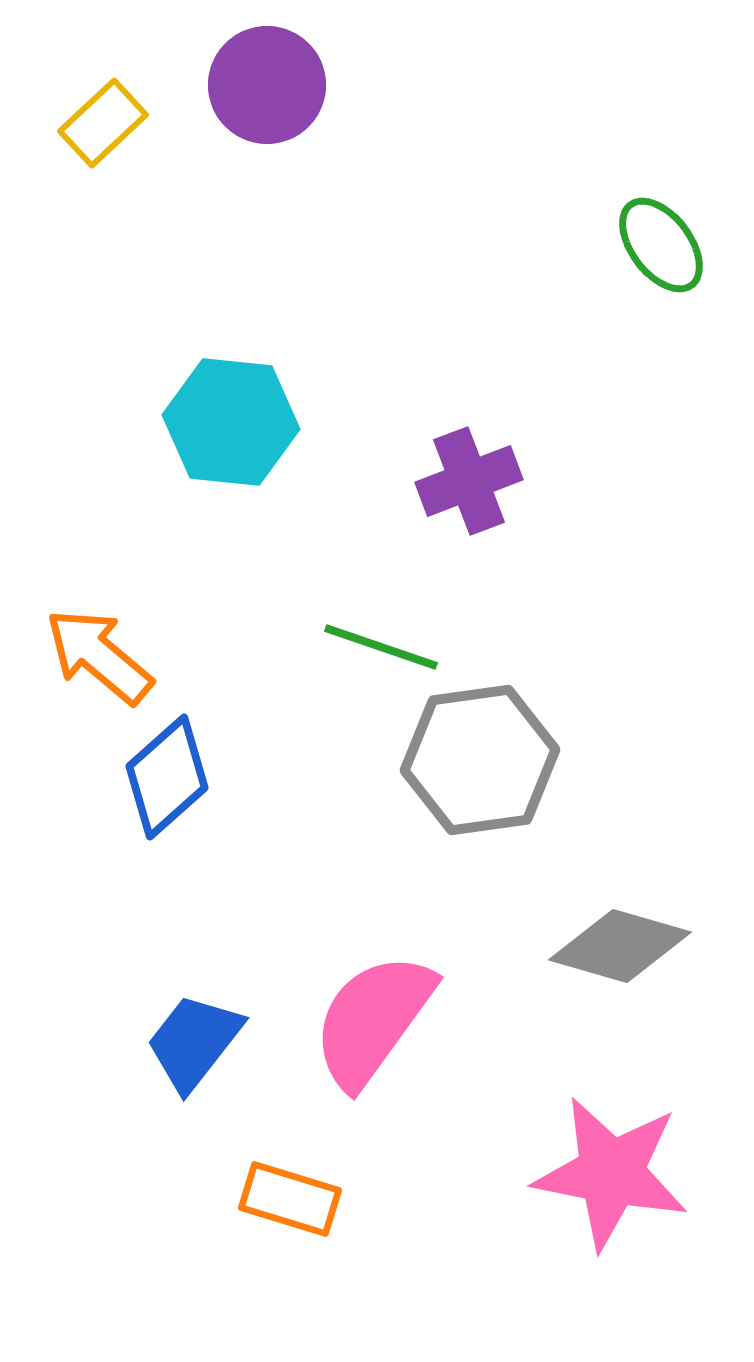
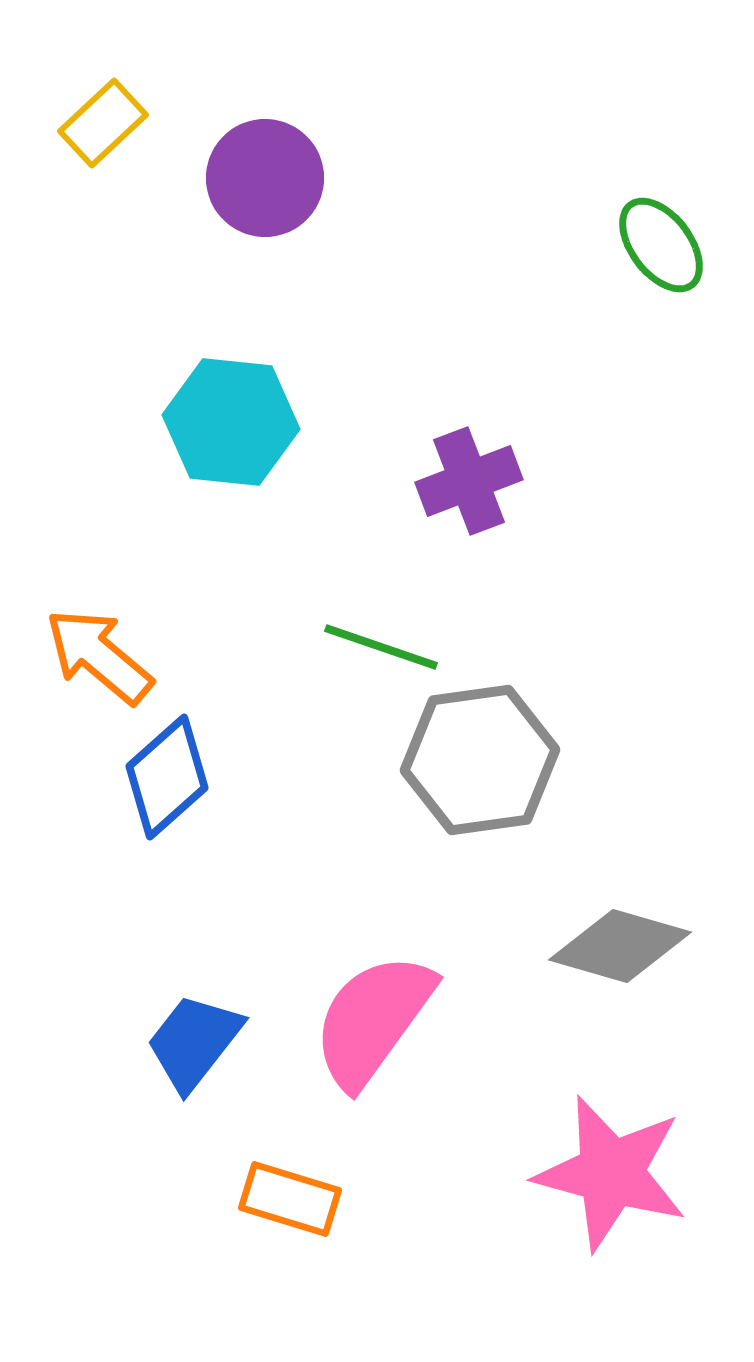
purple circle: moved 2 px left, 93 px down
pink star: rotated 4 degrees clockwise
